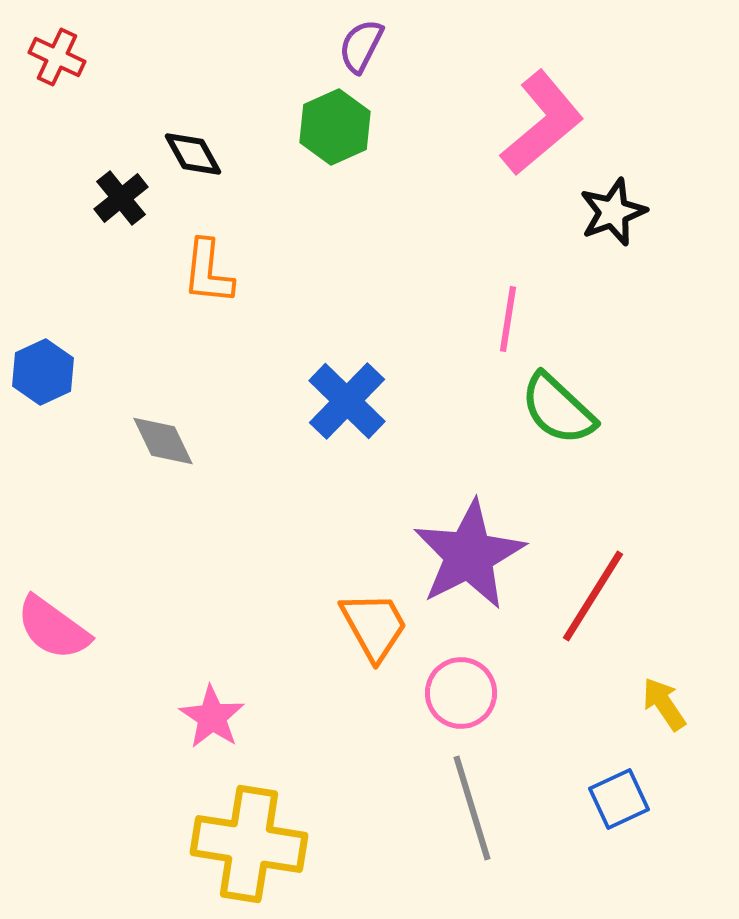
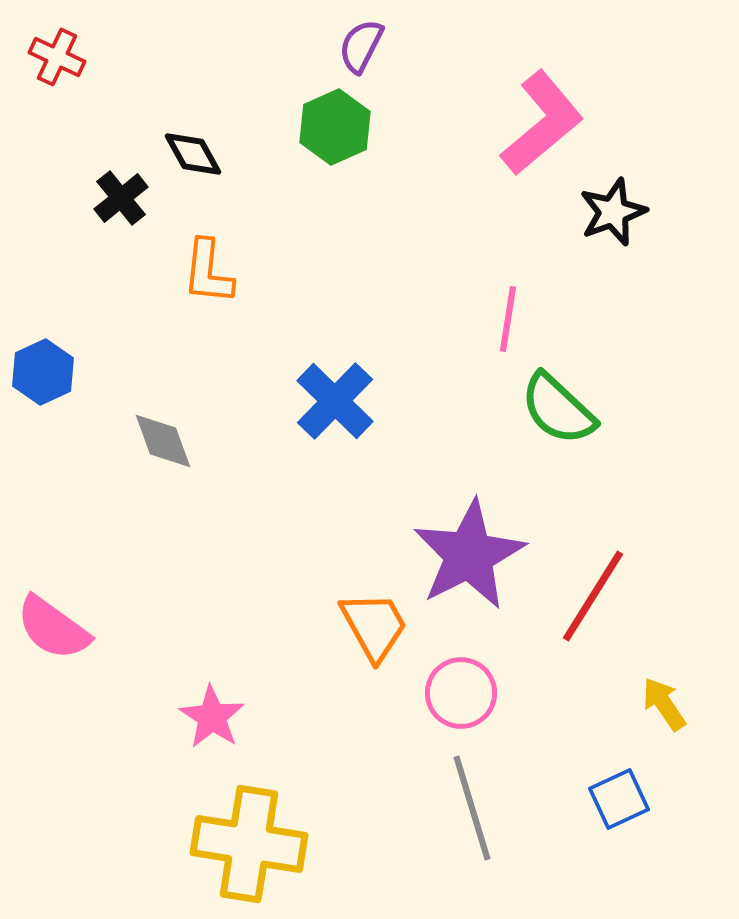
blue cross: moved 12 px left
gray diamond: rotated 6 degrees clockwise
